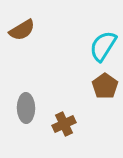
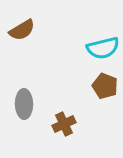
cyan semicircle: moved 2 px down; rotated 136 degrees counterclockwise
brown pentagon: rotated 15 degrees counterclockwise
gray ellipse: moved 2 px left, 4 px up
